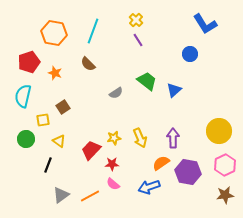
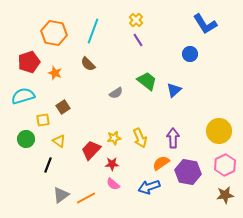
cyan semicircle: rotated 60 degrees clockwise
orange line: moved 4 px left, 2 px down
